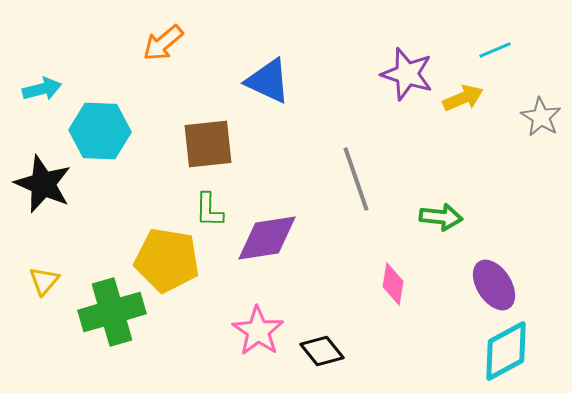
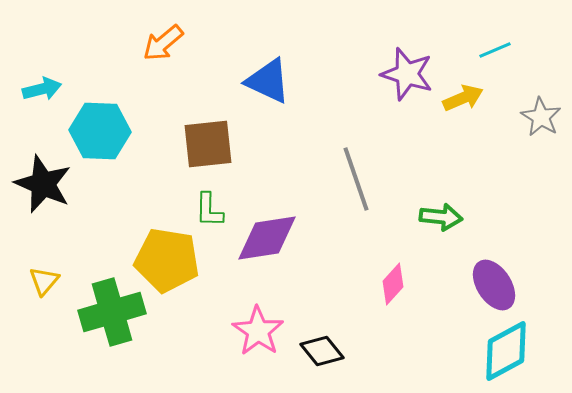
pink diamond: rotated 33 degrees clockwise
